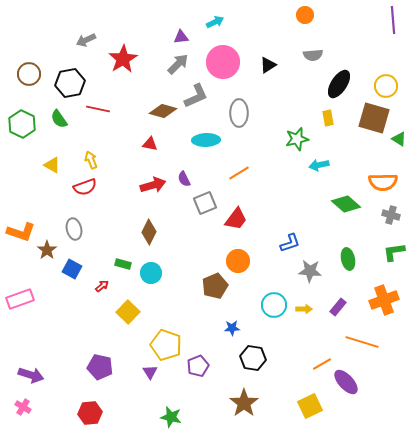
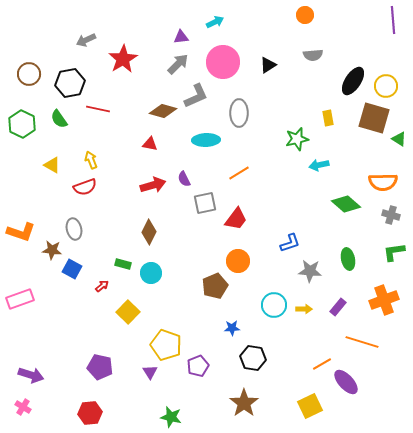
black ellipse at (339, 84): moved 14 px right, 3 px up
gray square at (205, 203): rotated 10 degrees clockwise
brown star at (47, 250): moved 5 px right; rotated 30 degrees counterclockwise
